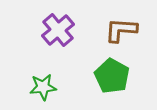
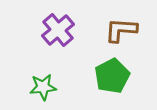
green pentagon: rotated 16 degrees clockwise
